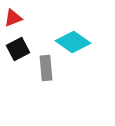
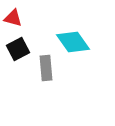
red triangle: rotated 36 degrees clockwise
cyan diamond: rotated 20 degrees clockwise
